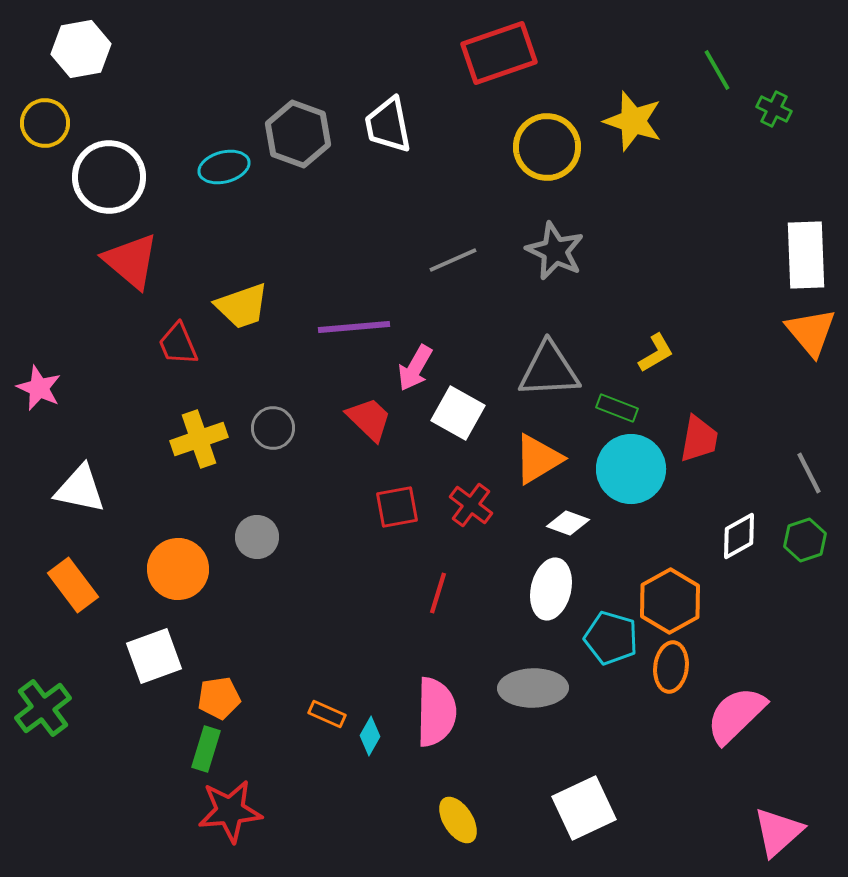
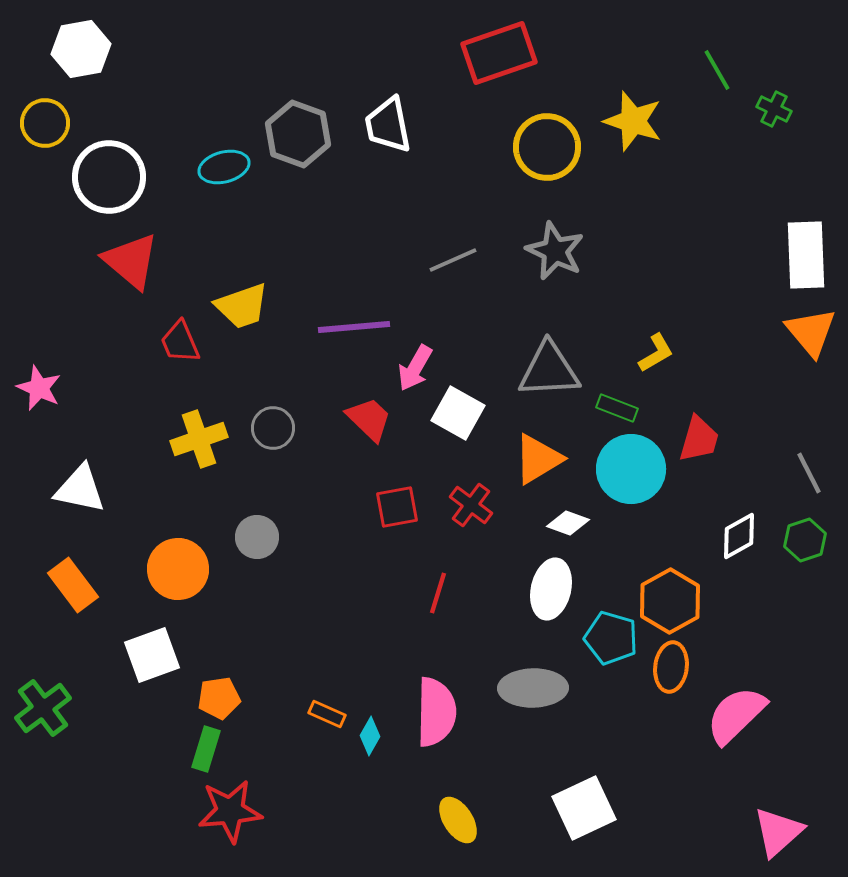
red trapezoid at (178, 344): moved 2 px right, 2 px up
red trapezoid at (699, 439): rotated 6 degrees clockwise
white square at (154, 656): moved 2 px left, 1 px up
